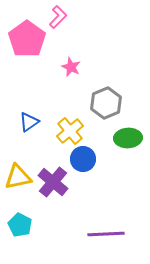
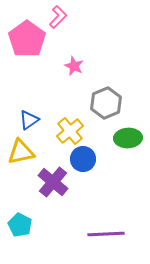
pink star: moved 3 px right, 1 px up
blue triangle: moved 2 px up
yellow triangle: moved 3 px right, 25 px up
